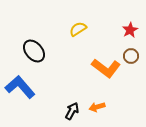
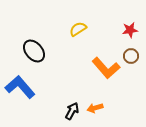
red star: rotated 21 degrees clockwise
orange L-shape: rotated 12 degrees clockwise
orange arrow: moved 2 px left, 1 px down
